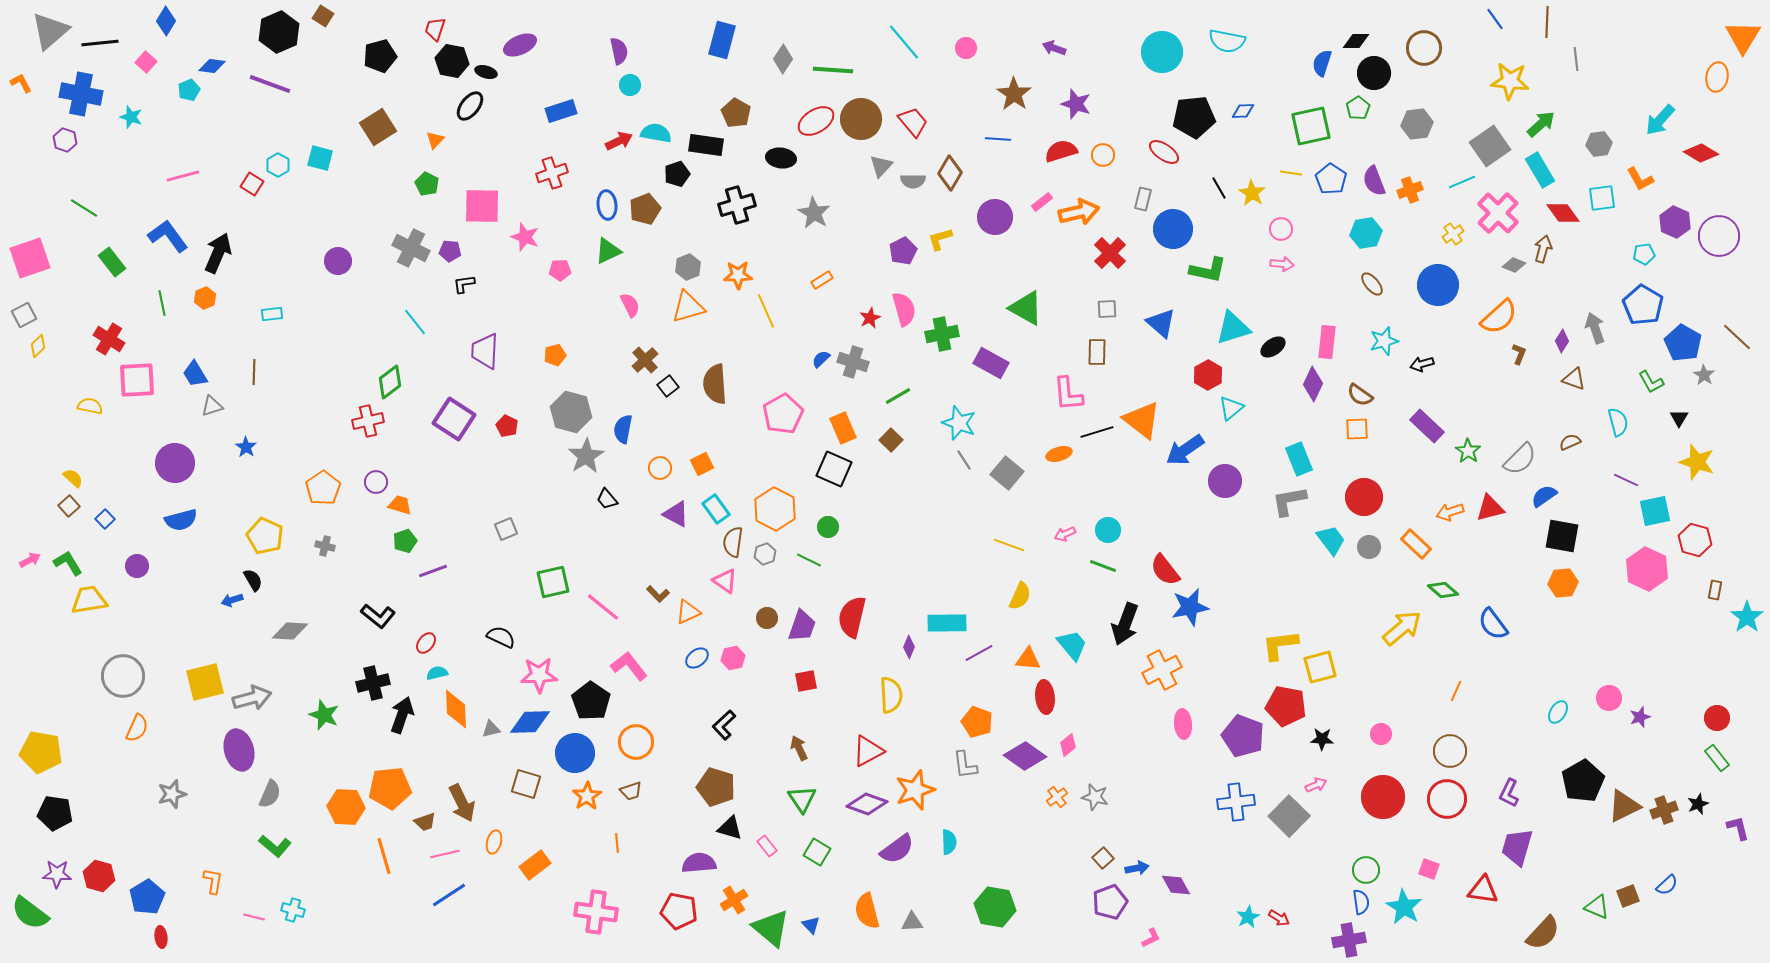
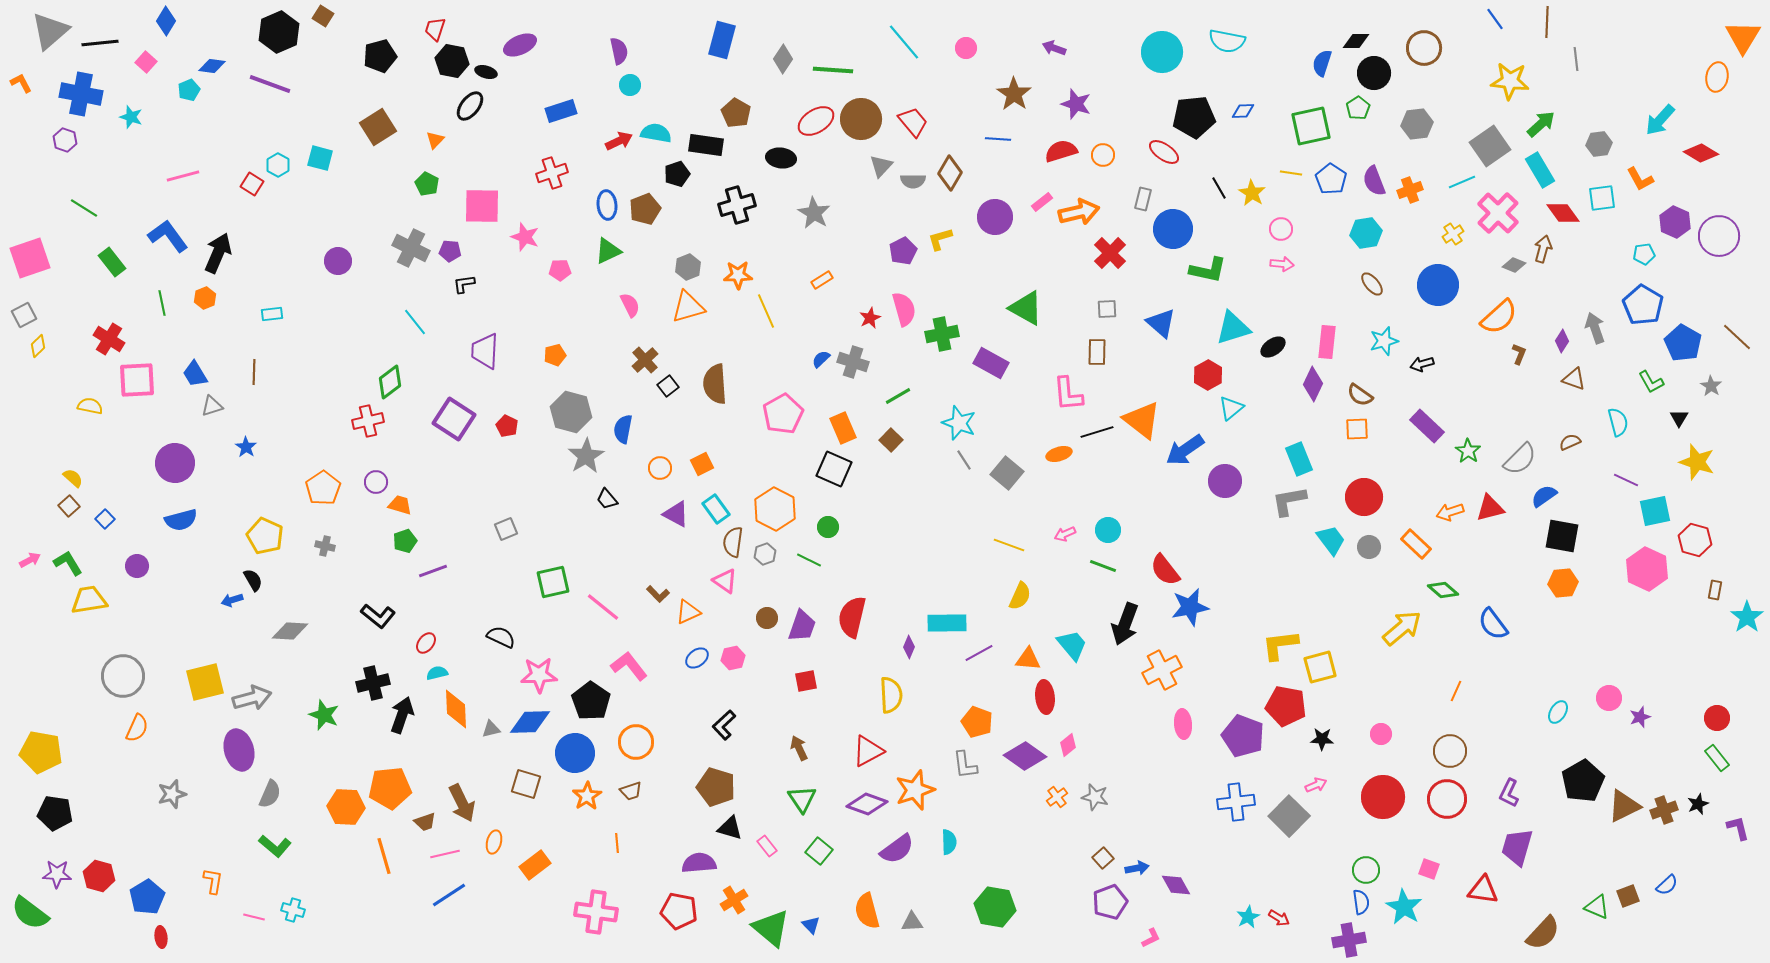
gray star at (1704, 375): moved 7 px right, 11 px down
green square at (817, 852): moved 2 px right, 1 px up; rotated 8 degrees clockwise
